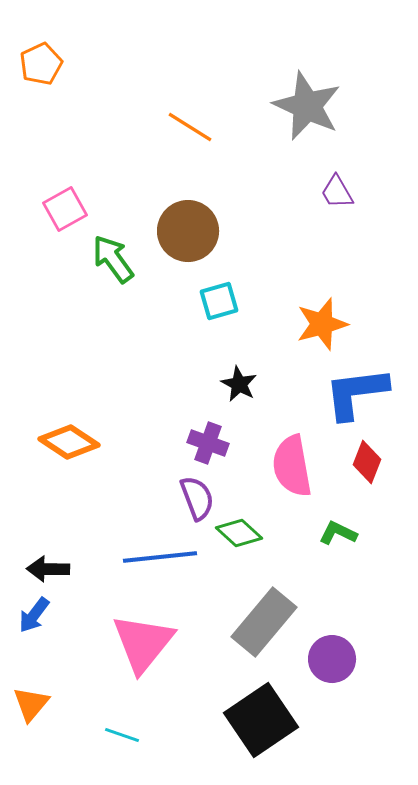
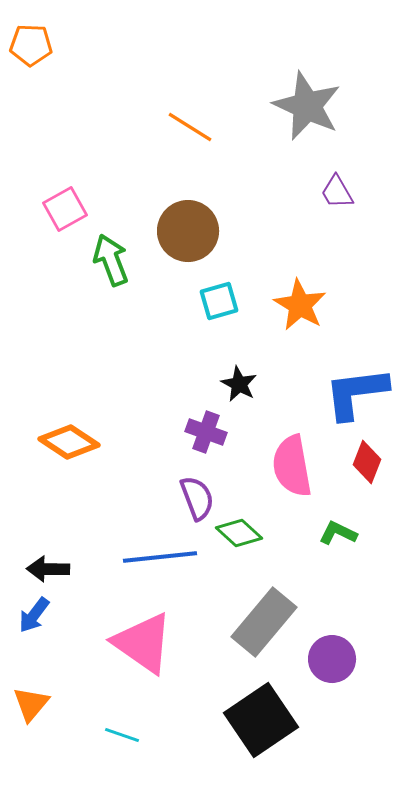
orange pentagon: moved 10 px left, 19 px up; rotated 27 degrees clockwise
green arrow: moved 2 px left, 1 px down; rotated 15 degrees clockwise
orange star: moved 22 px left, 19 px up; rotated 26 degrees counterclockwise
purple cross: moved 2 px left, 11 px up
pink triangle: rotated 34 degrees counterclockwise
